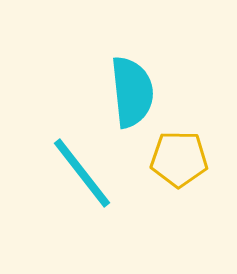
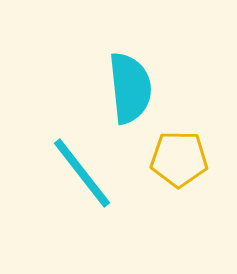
cyan semicircle: moved 2 px left, 4 px up
